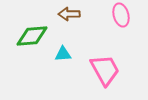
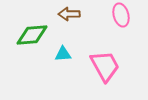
green diamond: moved 1 px up
pink trapezoid: moved 4 px up
